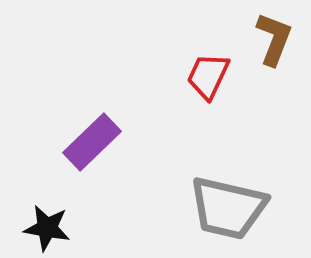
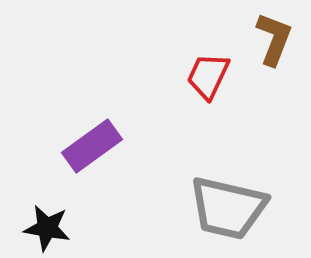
purple rectangle: moved 4 px down; rotated 8 degrees clockwise
